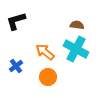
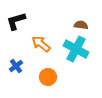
brown semicircle: moved 4 px right
orange arrow: moved 4 px left, 8 px up
